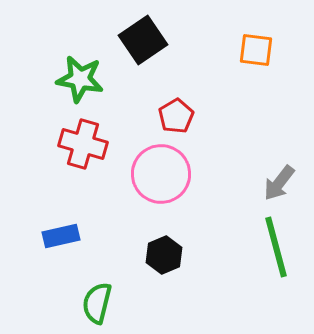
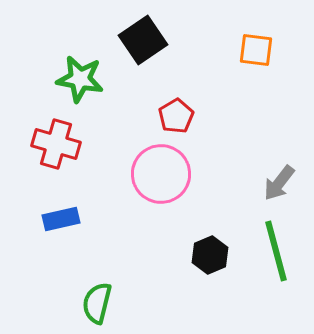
red cross: moved 27 px left
blue rectangle: moved 17 px up
green line: moved 4 px down
black hexagon: moved 46 px right
